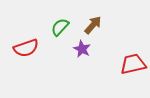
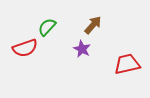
green semicircle: moved 13 px left
red semicircle: moved 1 px left
red trapezoid: moved 6 px left
